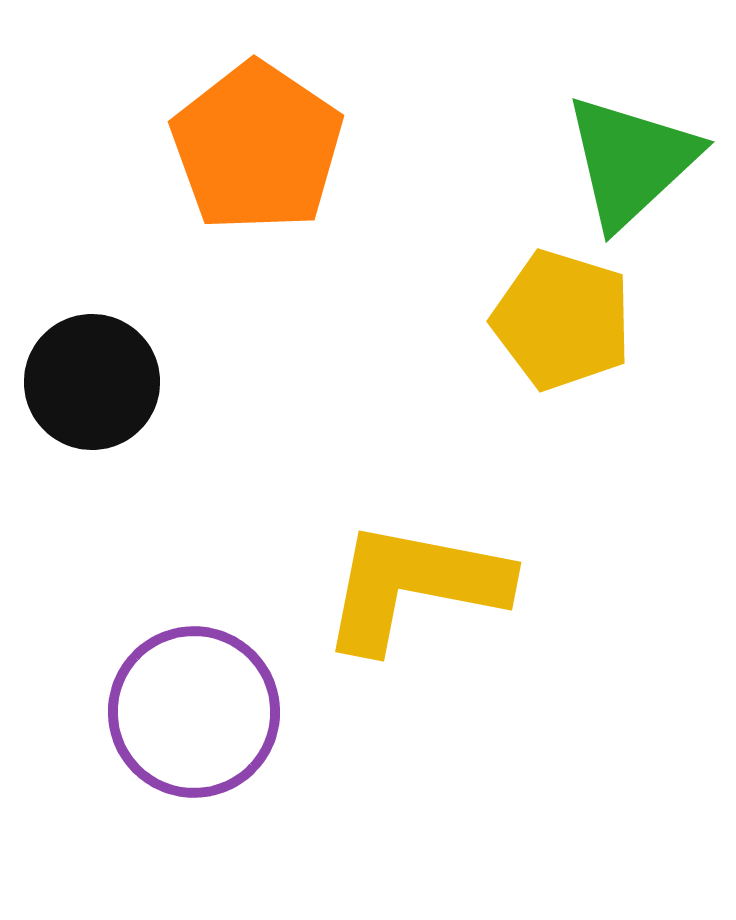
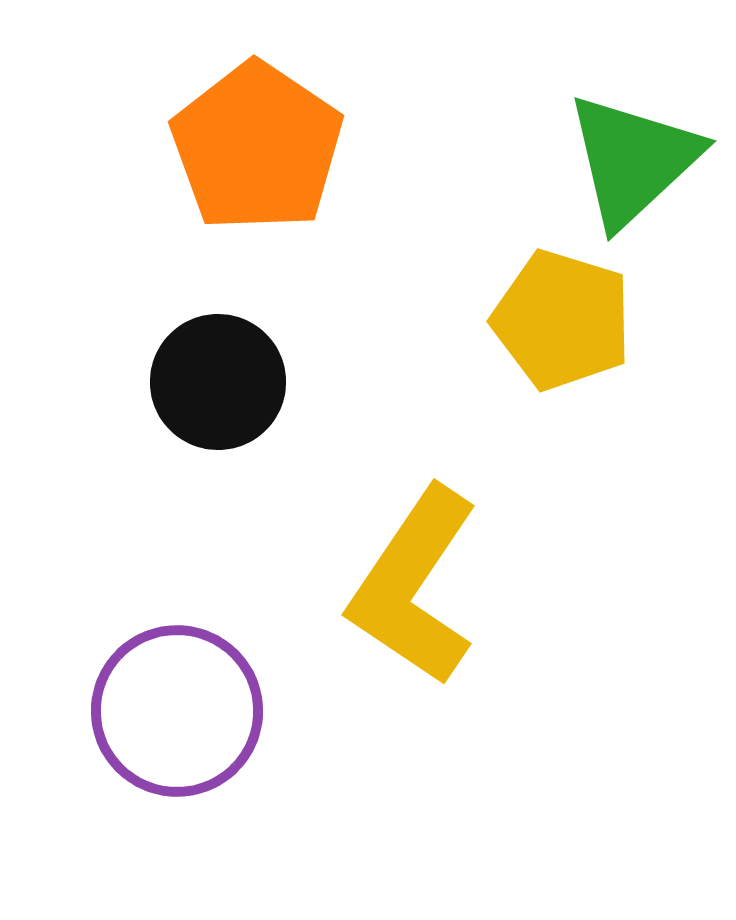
green triangle: moved 2 px right, 1 px up
black circle: moved 126 px right
yellow L-shape: rotated 67 degrees counterclockwise
purple circle: moved 17 px left, 1 px up
